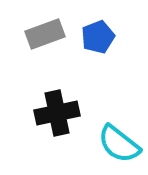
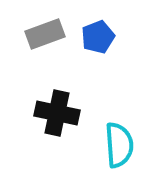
black cross: rotated 24 degrees clockwise
cyan semicircle: moved 1 px down; rotated 132 degrees counterclockwise
